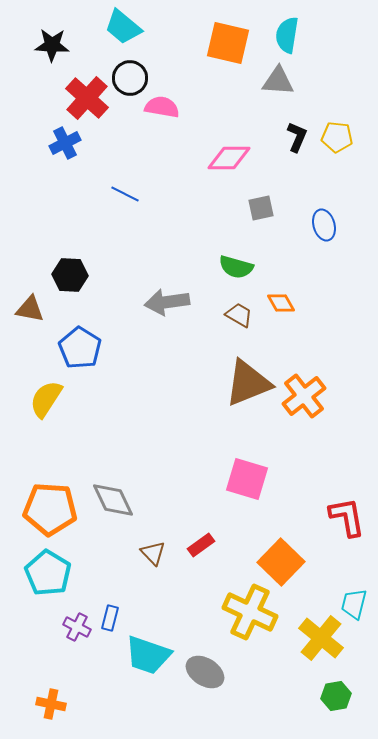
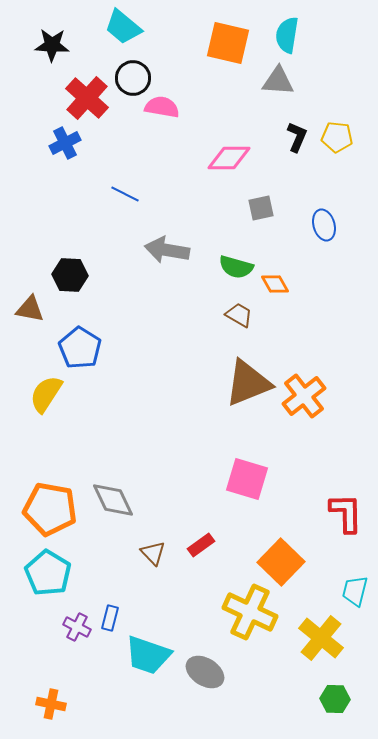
black circle at (130, 78): moved 3 px right
gray arrow at (167, 302): moved 52 px up; rotated 18 degrees clockwise
orange diamond at (281, 303): moved 6 px left, 19 px up
yellow semicircle at (46, 399): moved 5 px up
orange pentagon at (50, 509): rotated 6 degrees clockwise
red L-shape at (347, 517): moved 1 px left, 4 px up; rotated 9 degrees clockwise
cyan trapezoid at (354, 604): moved 1 px right, 13 px up
green hexagon at (336, 696): moved 1 px left, 3 px down; rotated 12 degrees clockwise
